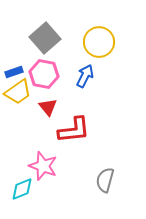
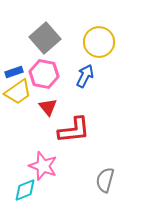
cyan diamond: moved 3 px right, 1 px down
